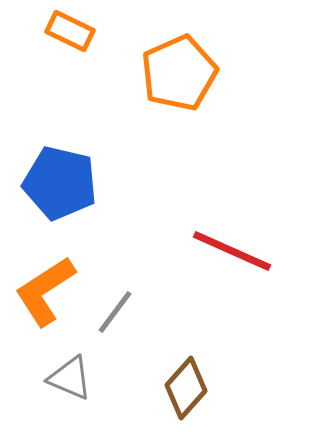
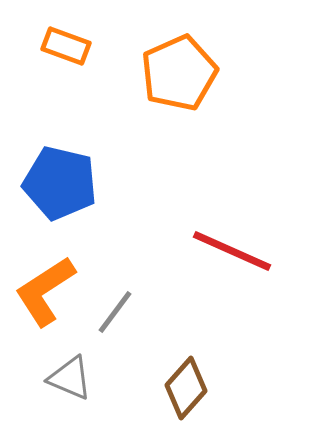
orange rectangle: moved 4 px left, 15 px down; rotated 6 degrees counterclockwise
